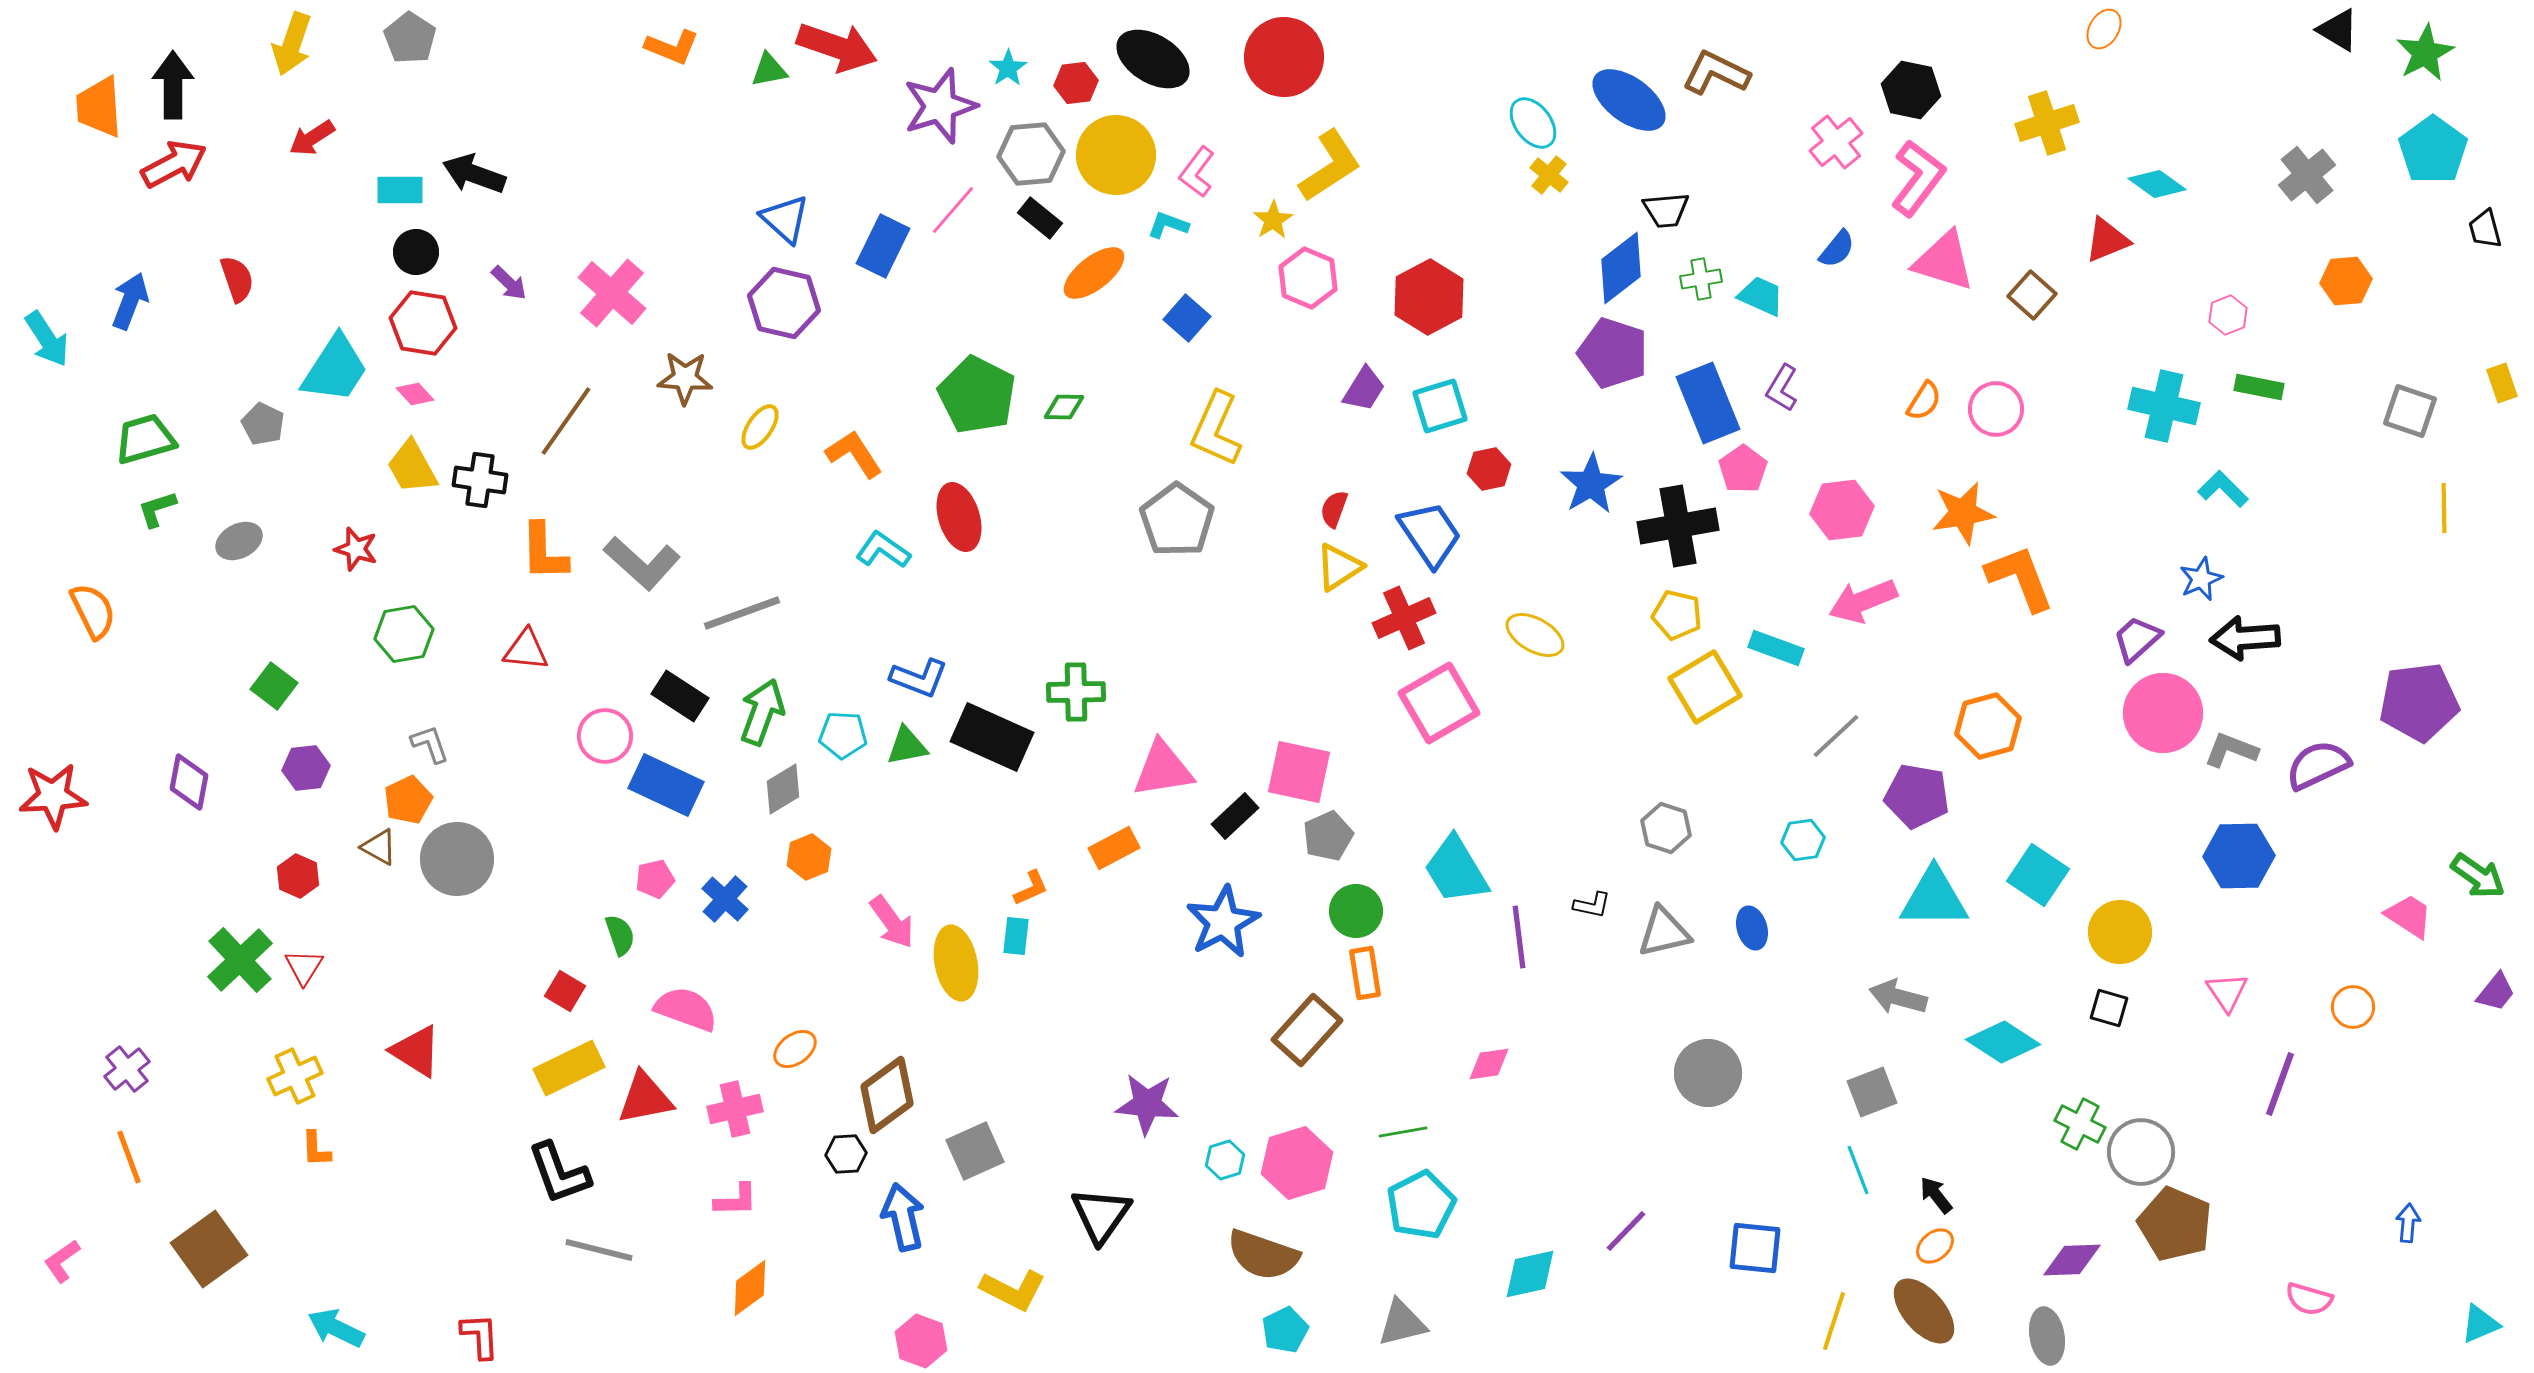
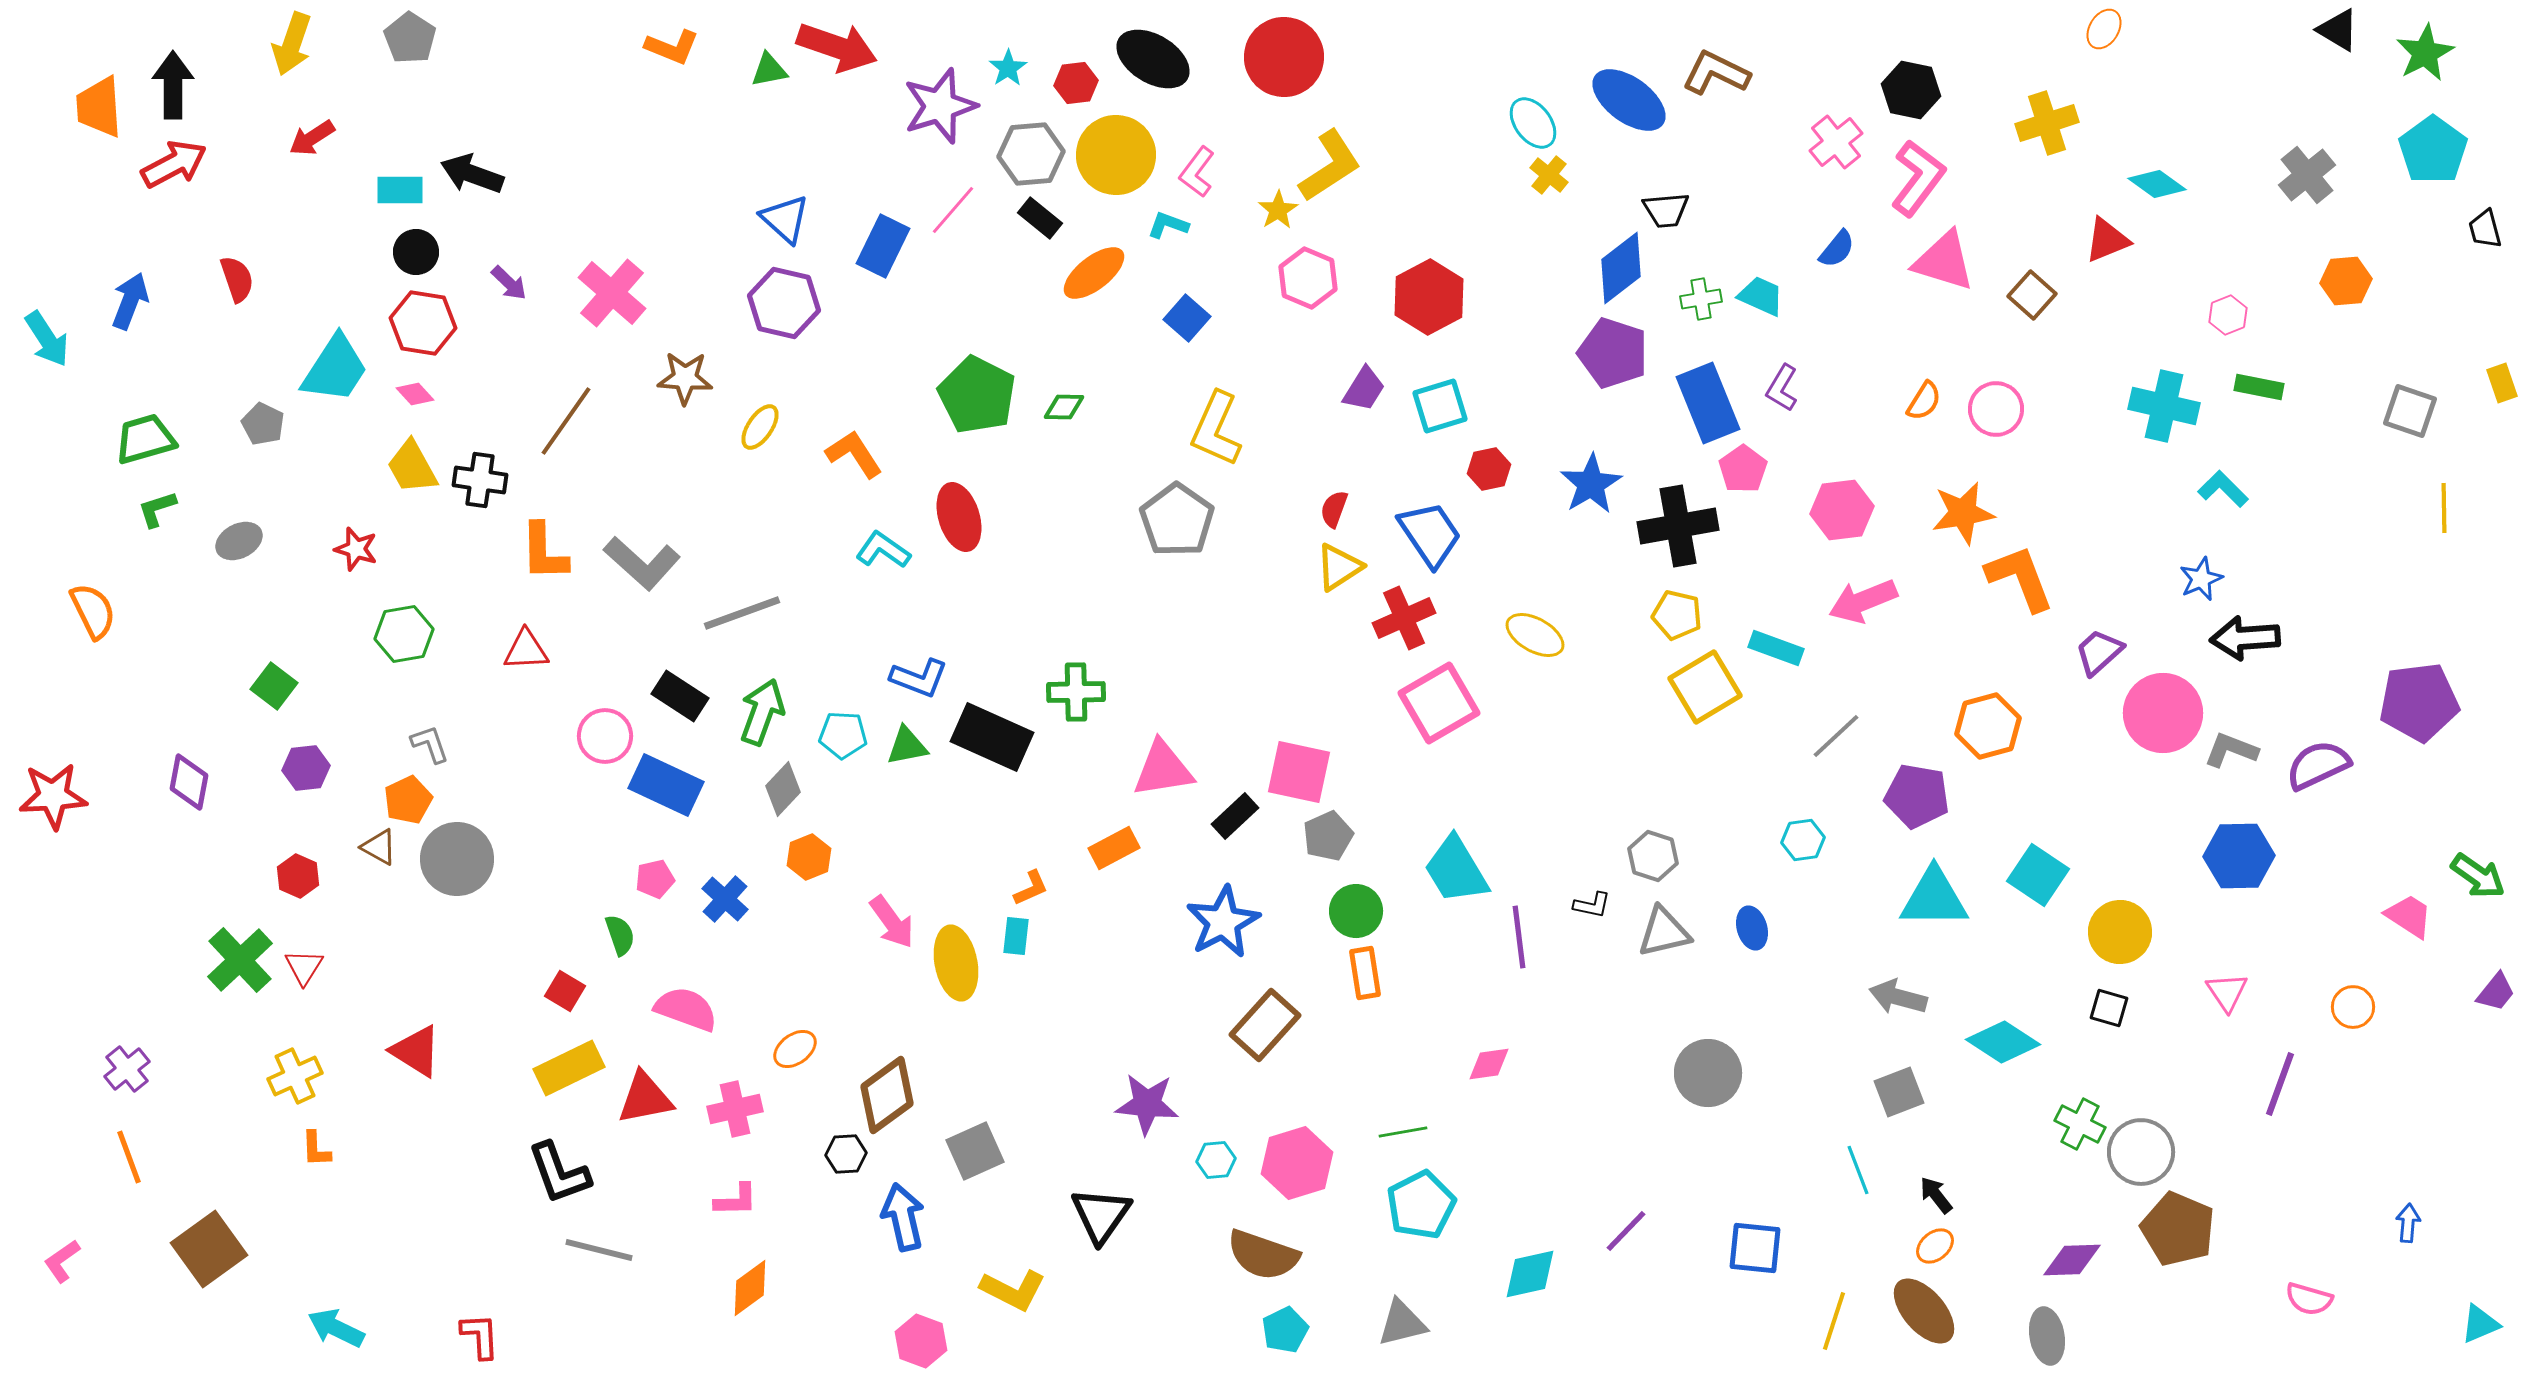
black arrow at (474, 174): moved 2 px left
yellow star at (1273, 220): moved 5 px right, 10 px up
green cross at (1701, 279): moved 20 px down
purple trapezoid at (2137, 639): moved 38 px left, 13 px down
red triangle at (526, 650): rotated 9 degrees counterclockwise
gray diamond at (783, 789): rotated 16 degrees counterclockwise
gray hexagon at (1666, 828): moved 13 px left, 28 px down
brown rectangle at (1307, 1030): moved 42 px left, 5 px up
gray square at (1872, 1092): moved 27 px right
cyan hexagon at (1225, 1160): moved 9 px left; rotated 12 degrees clockwise
brown pentagon at (2175, 1224): moved 3 px right, 5 px down
